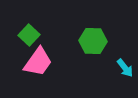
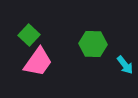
green hexagon: moved 3 px down
cyan arrow: moved 3 px up
